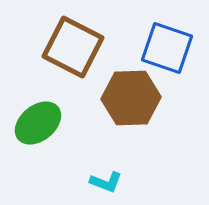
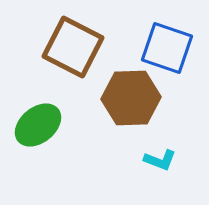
green ellipse: moved 2 px down
cyan L-shape: moved 54 px right, 22 px up
